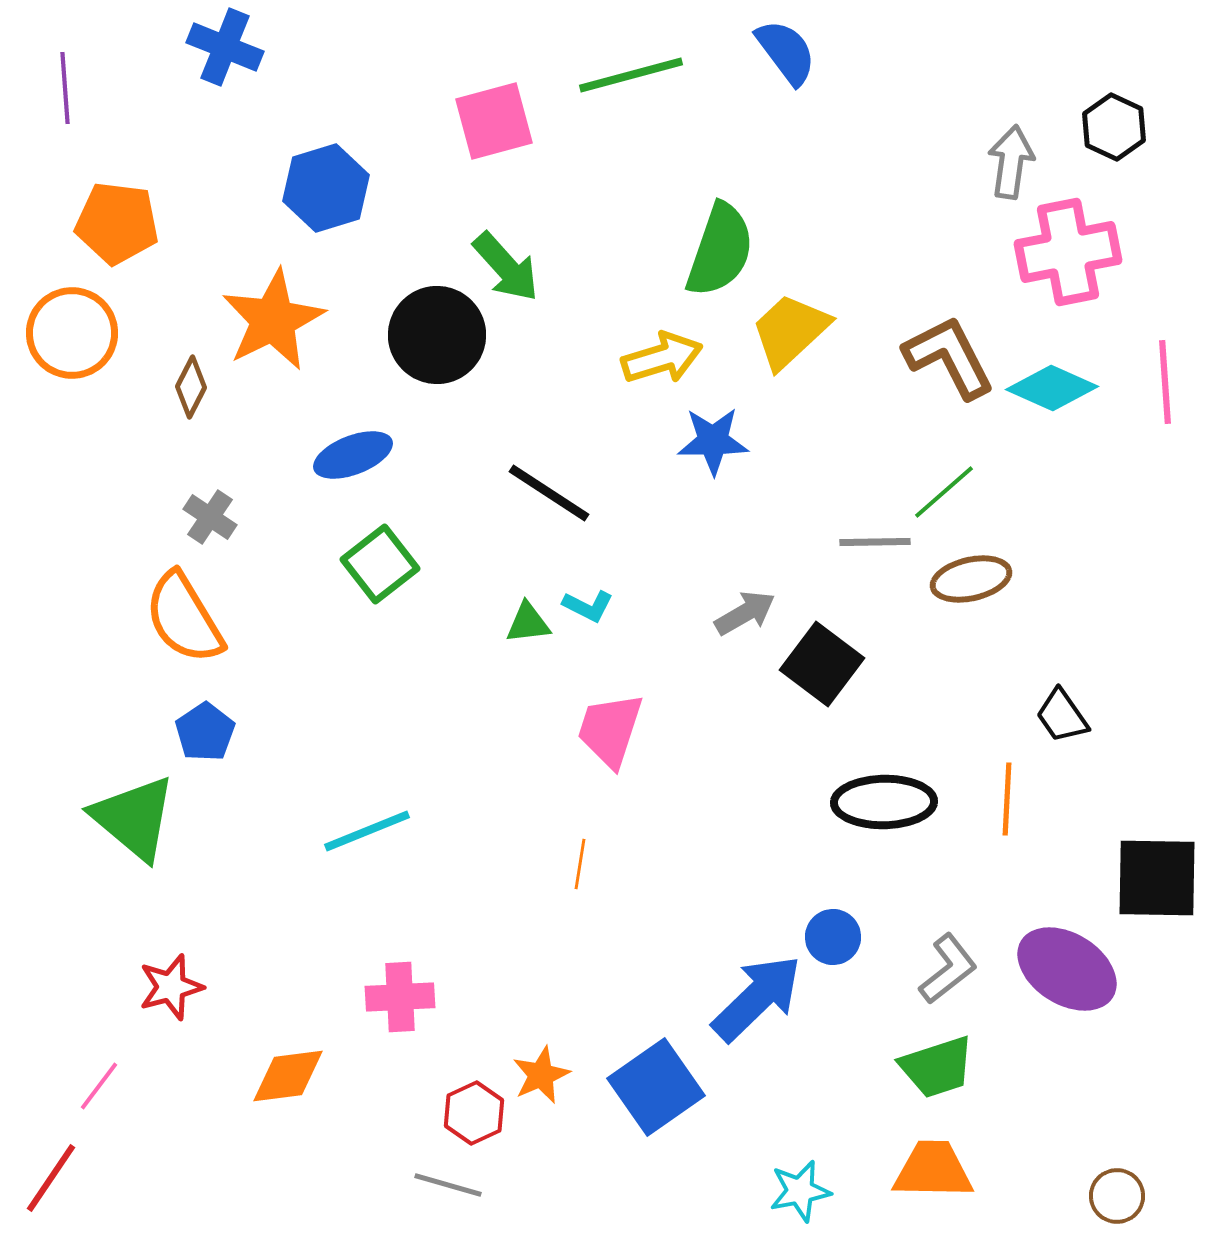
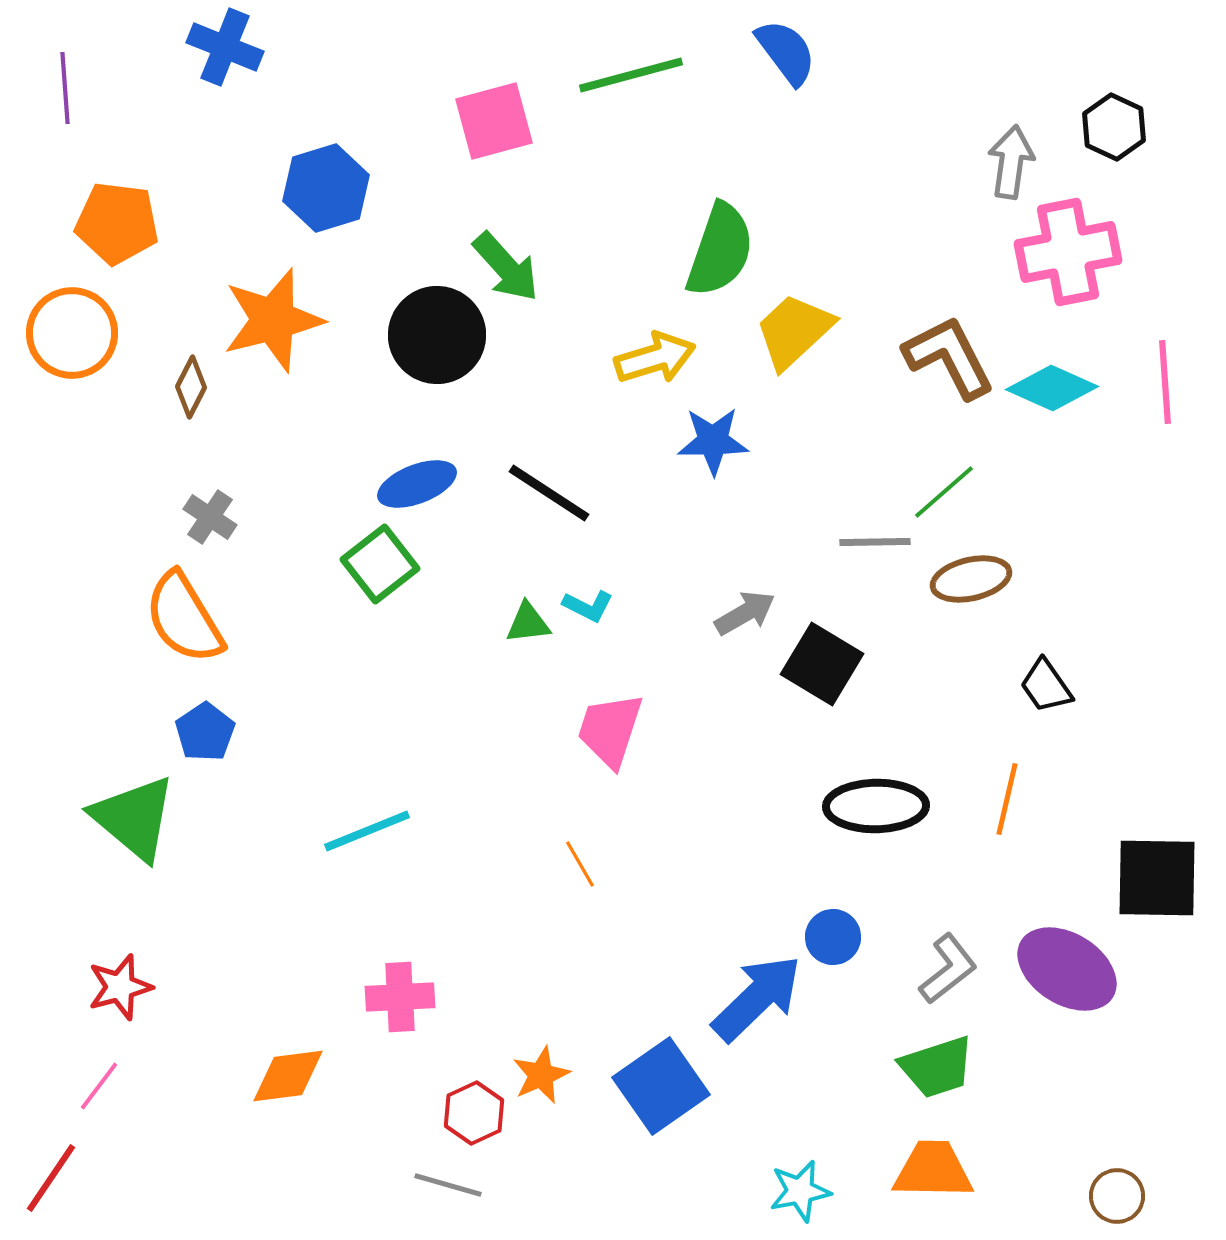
orange star at (273, 320): rotated 12 degrees clockwise
yellow trapezoid at (790, 331): moved 4 px right
yellow arrow at (662, 358): moved 7 px left
blue ellipse at (353, 455): moved 64 px right, 29 px down
black square at (822, 664): rotated 6 degrees counterclockwise
black trapezoid at (1062, 716): moved 16 px left, 30 px up
orange line at (1007, 799): rotated 10 degrees clockwise
black ellipse at (884, 802): moved 8 px left, 4 px down
orange line at (580, 864): rotated 39 degrees counterclockwise
red star at (171, 987): moved 51 px left
blue square at (656, 1087): moved 5 px right, 1 px up
